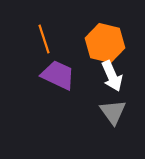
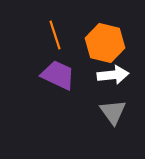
orange line: moved 11 px right, 4 px up
white arrow: moved 1 px right, 1 px up; rotated 72 degrees counterclockwise
